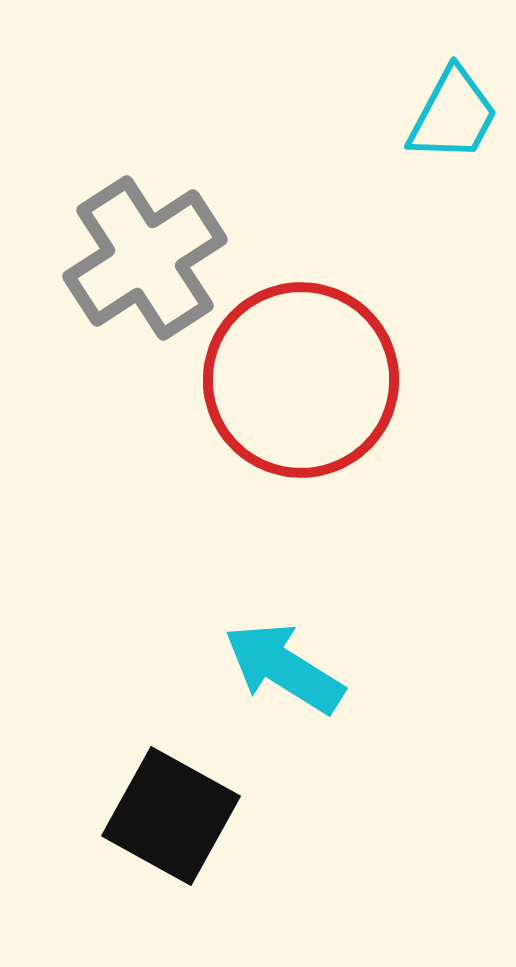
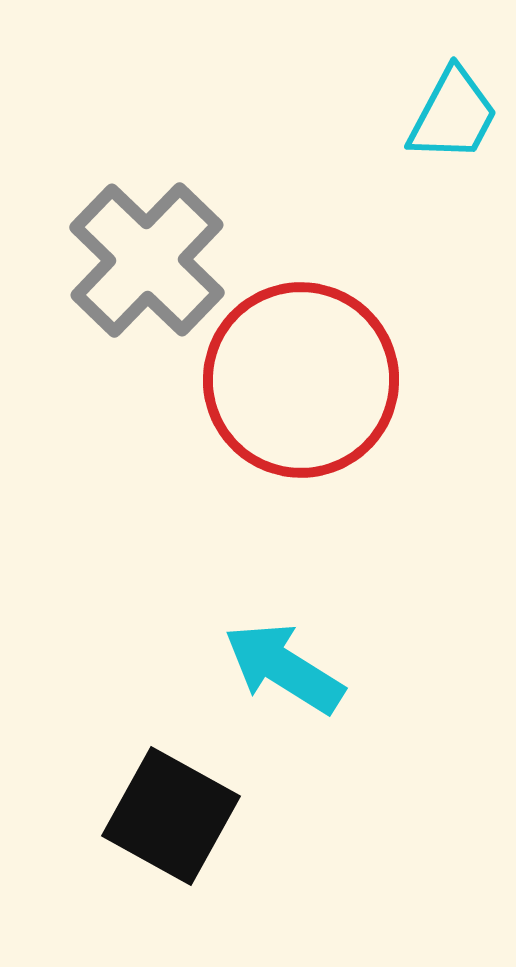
gray cross: moved 2 px right, 2 px down; rotated 13 degrees counterclockwise
